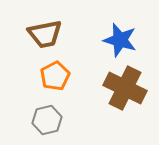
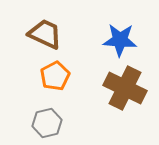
brown trapezoid: rotated 144 degrees counterclockwise
blue star: rotated 12 degrees counterclockwise
gray hexagon: moved 3 px down
